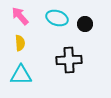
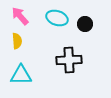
yellow semicircle: moved 3 px left, 2 px up
